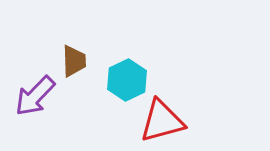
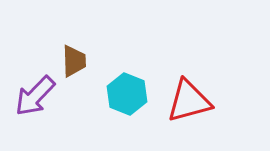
cyan hexagon: moved 14 px down; rotated 12 degrees counterclockwise
red triangle: moved 27 px right, 20 px up
